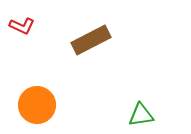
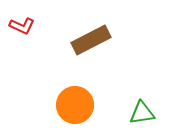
orange circle: moved 38 px right
green triangle: moved 1 px right, 2 px up
